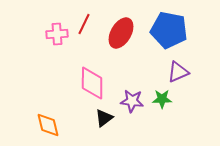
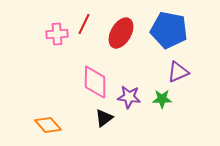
pink diamond: moved 3 px right, 1 px up
purple star: moved 3 px left, 4 px up
orange diamond: rotated 28 degrees counterclockwise
